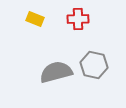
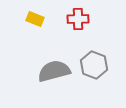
gray hexagon: rotated 8 degrees clockwise
gray semicircle: moved 2 px left, 1 px up
